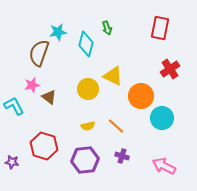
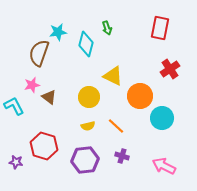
yellow circle: moved 1 px right, 8 px down
orange circle: moved 1 px left
purple star: moved 4 px right
